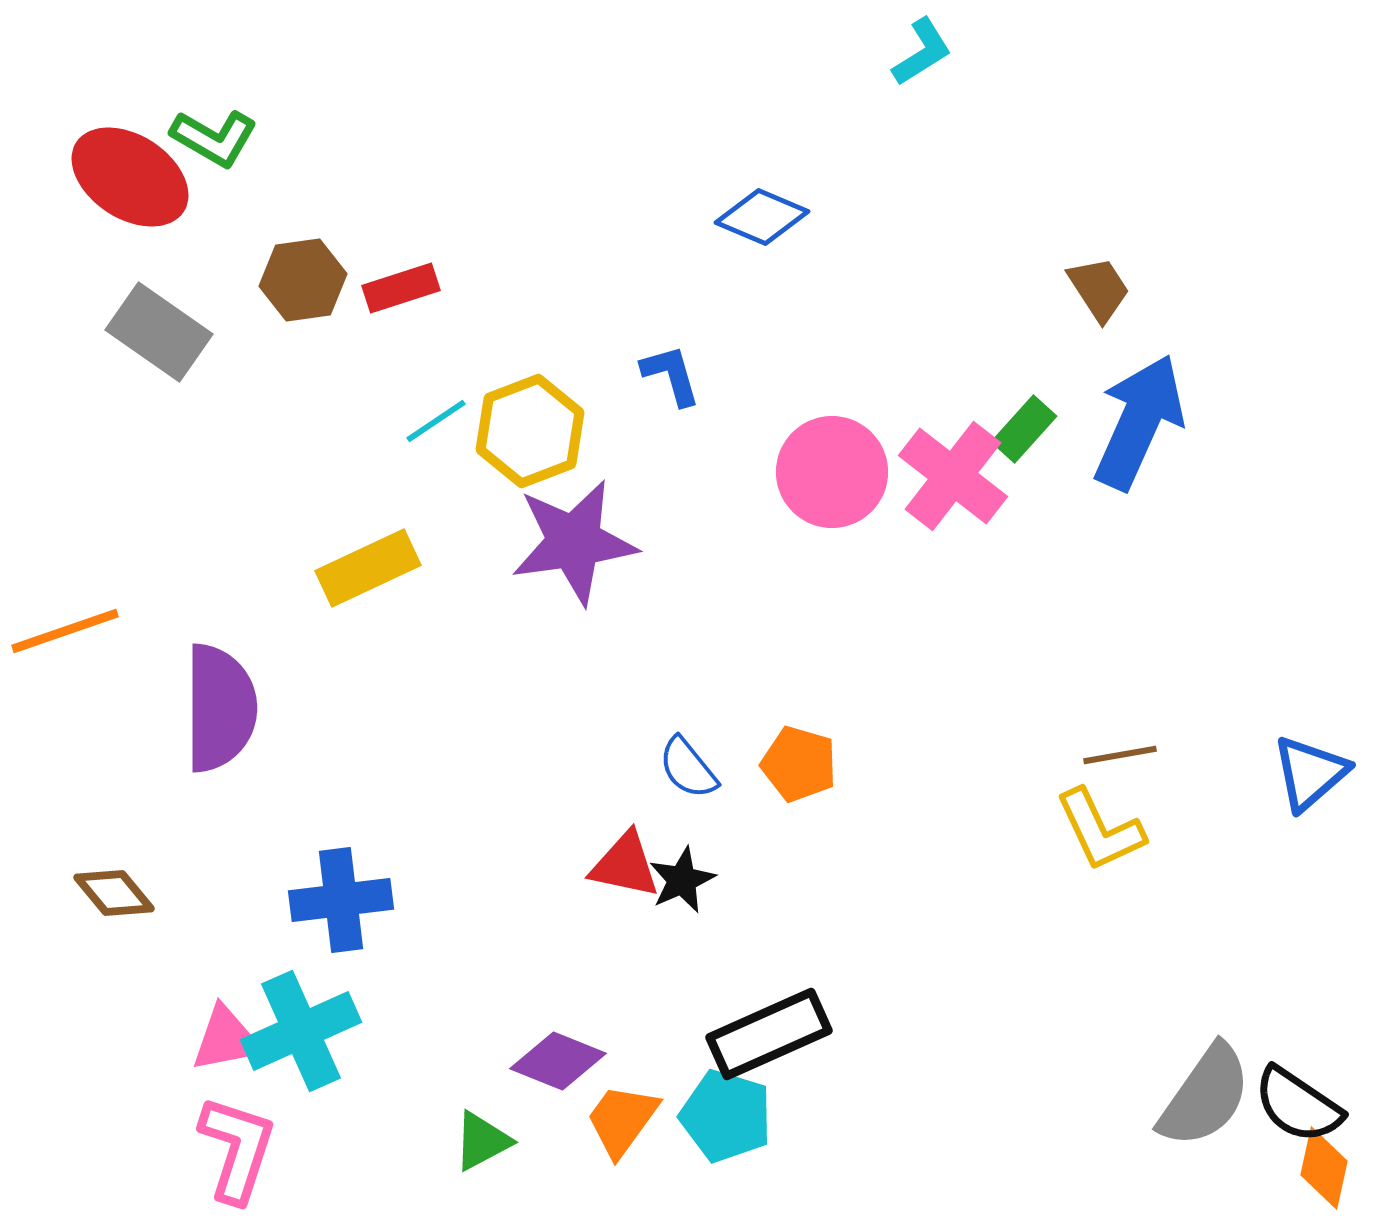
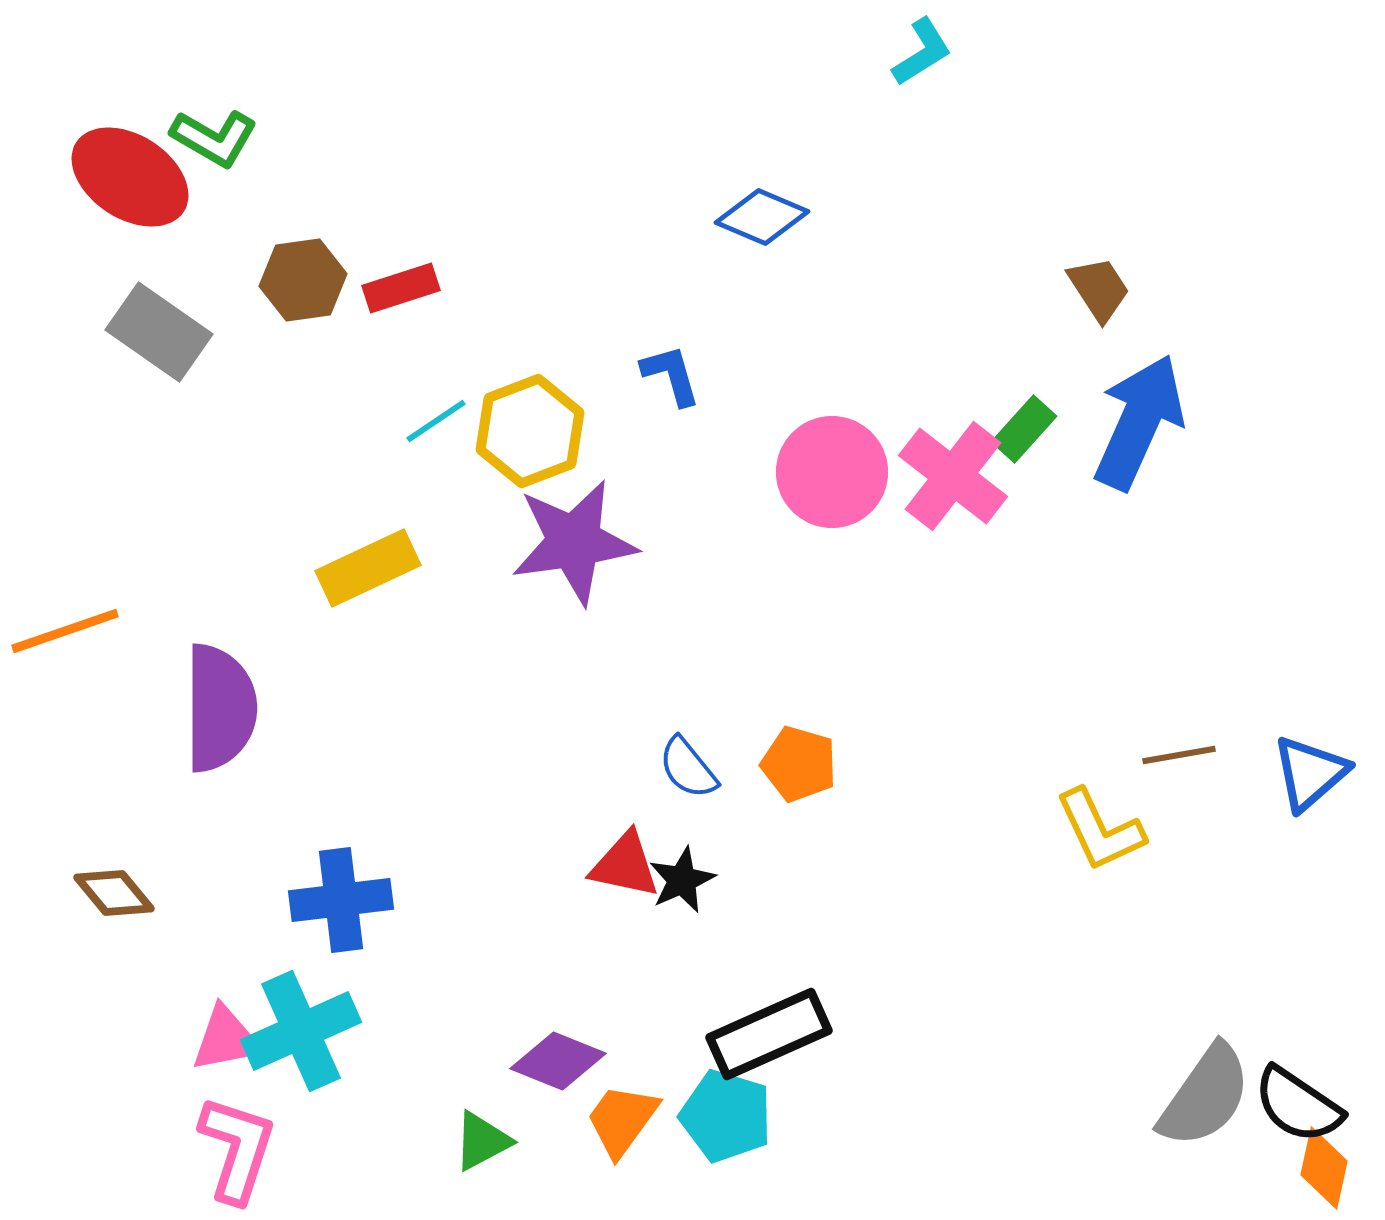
brown line: moved 59 px right
